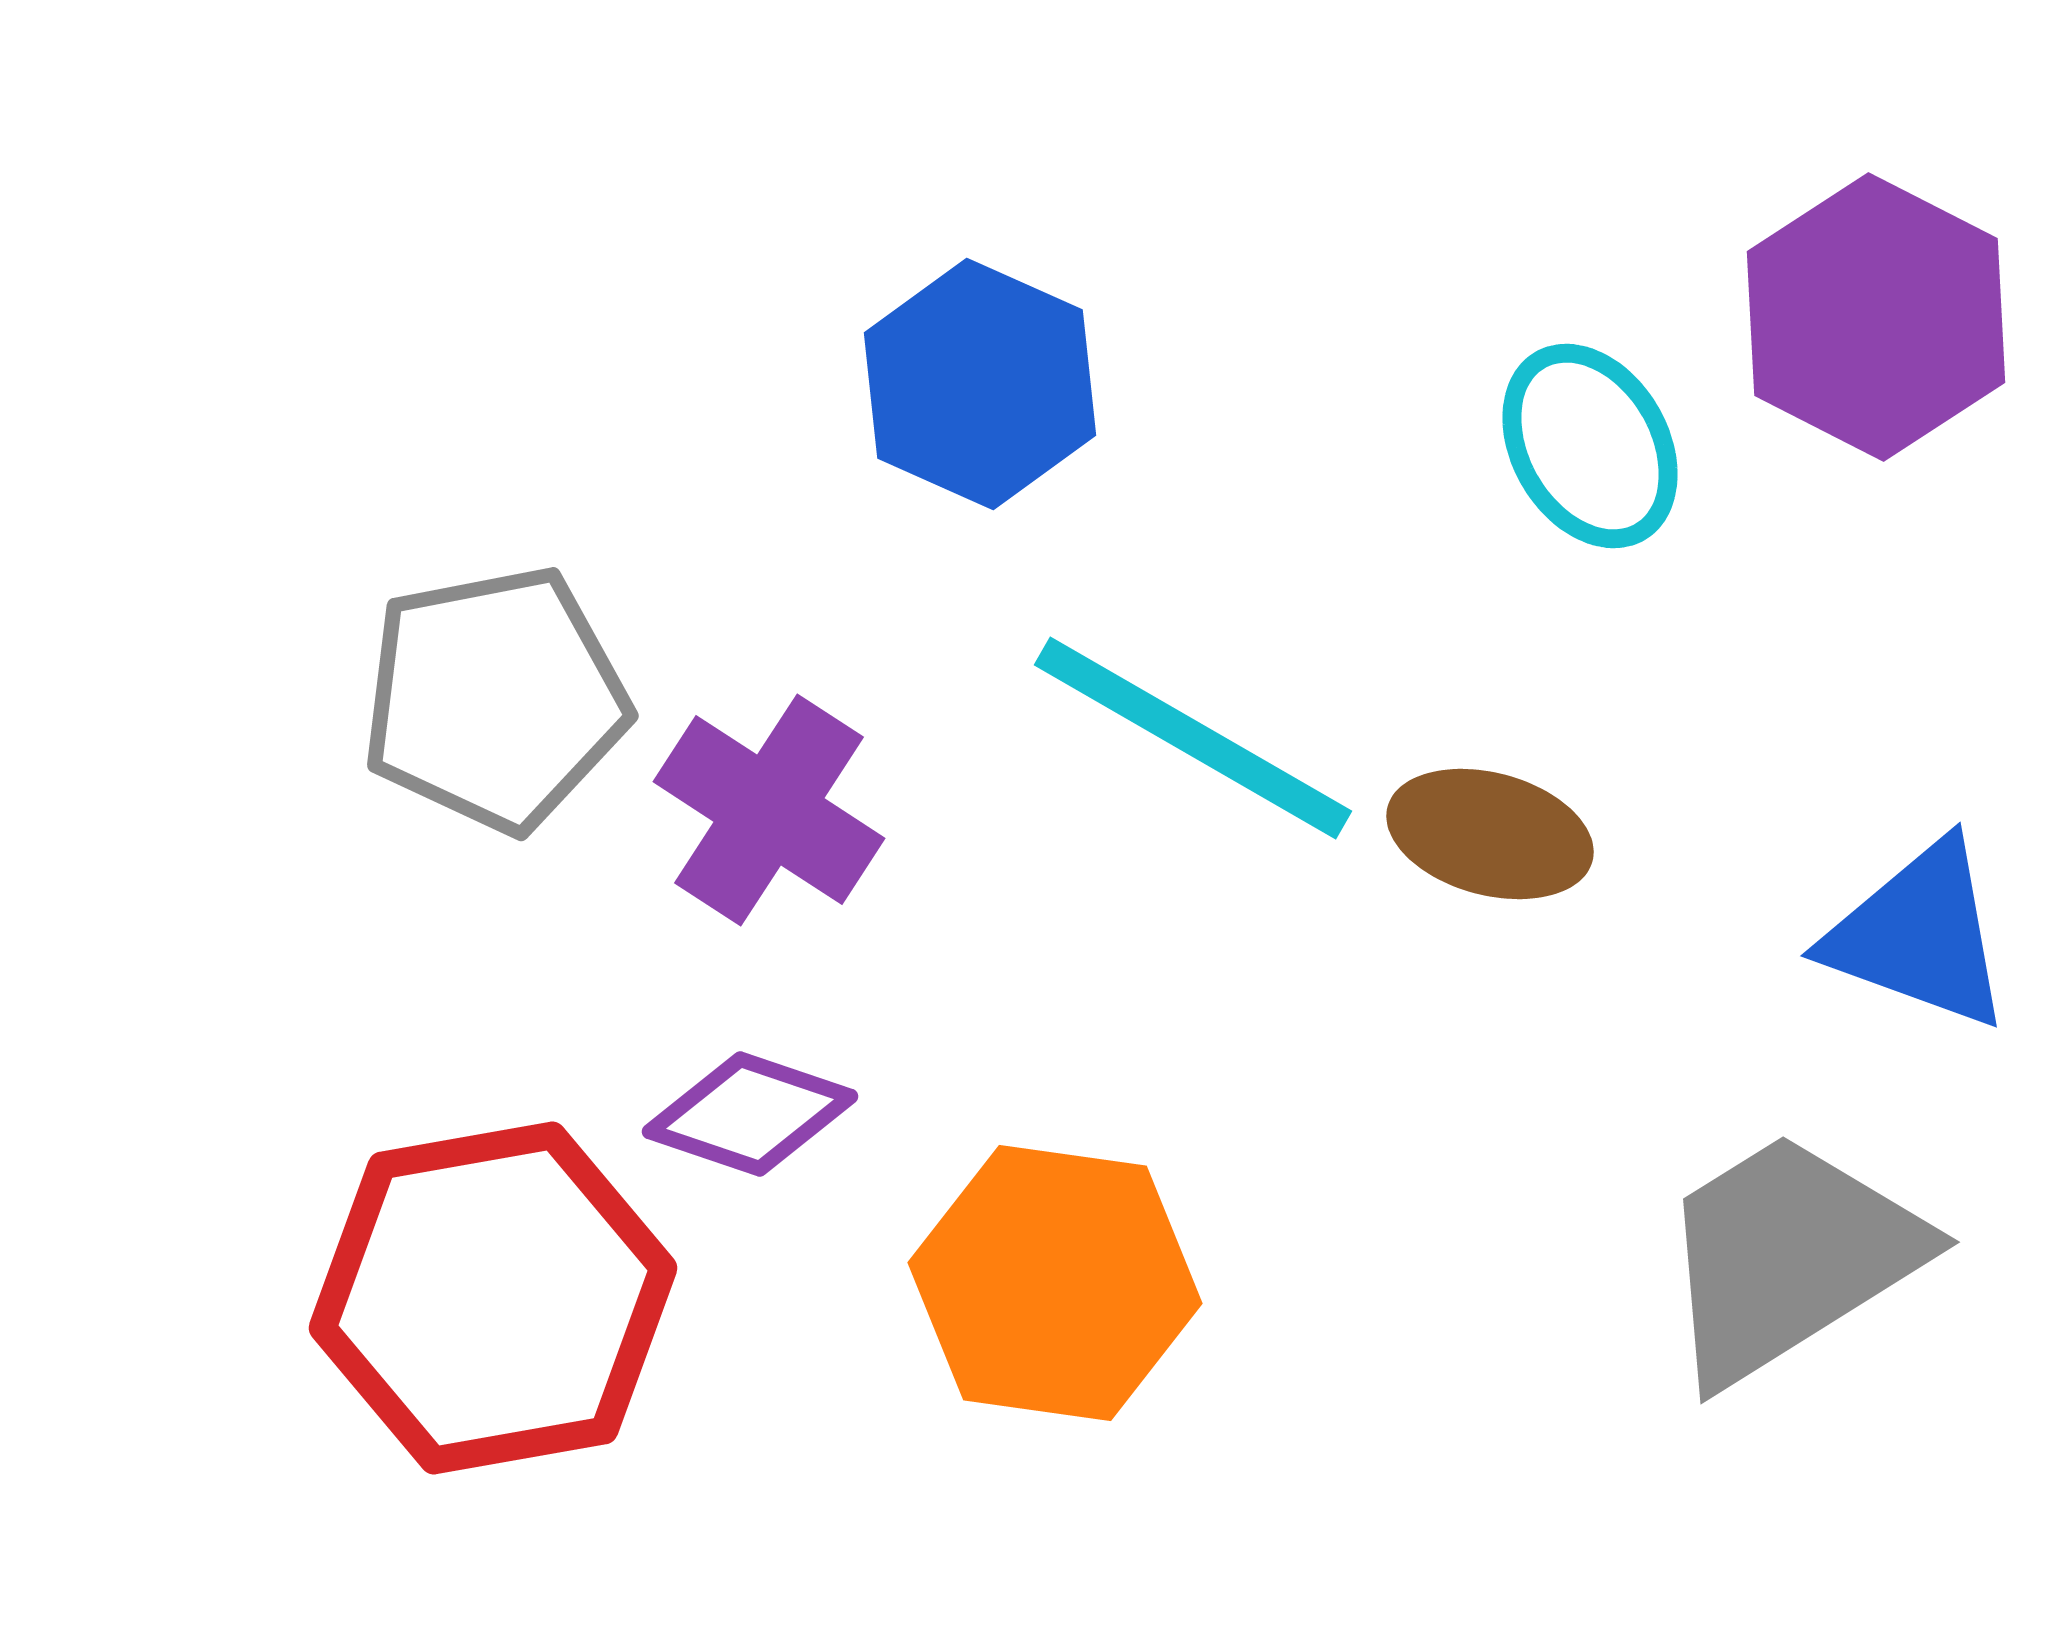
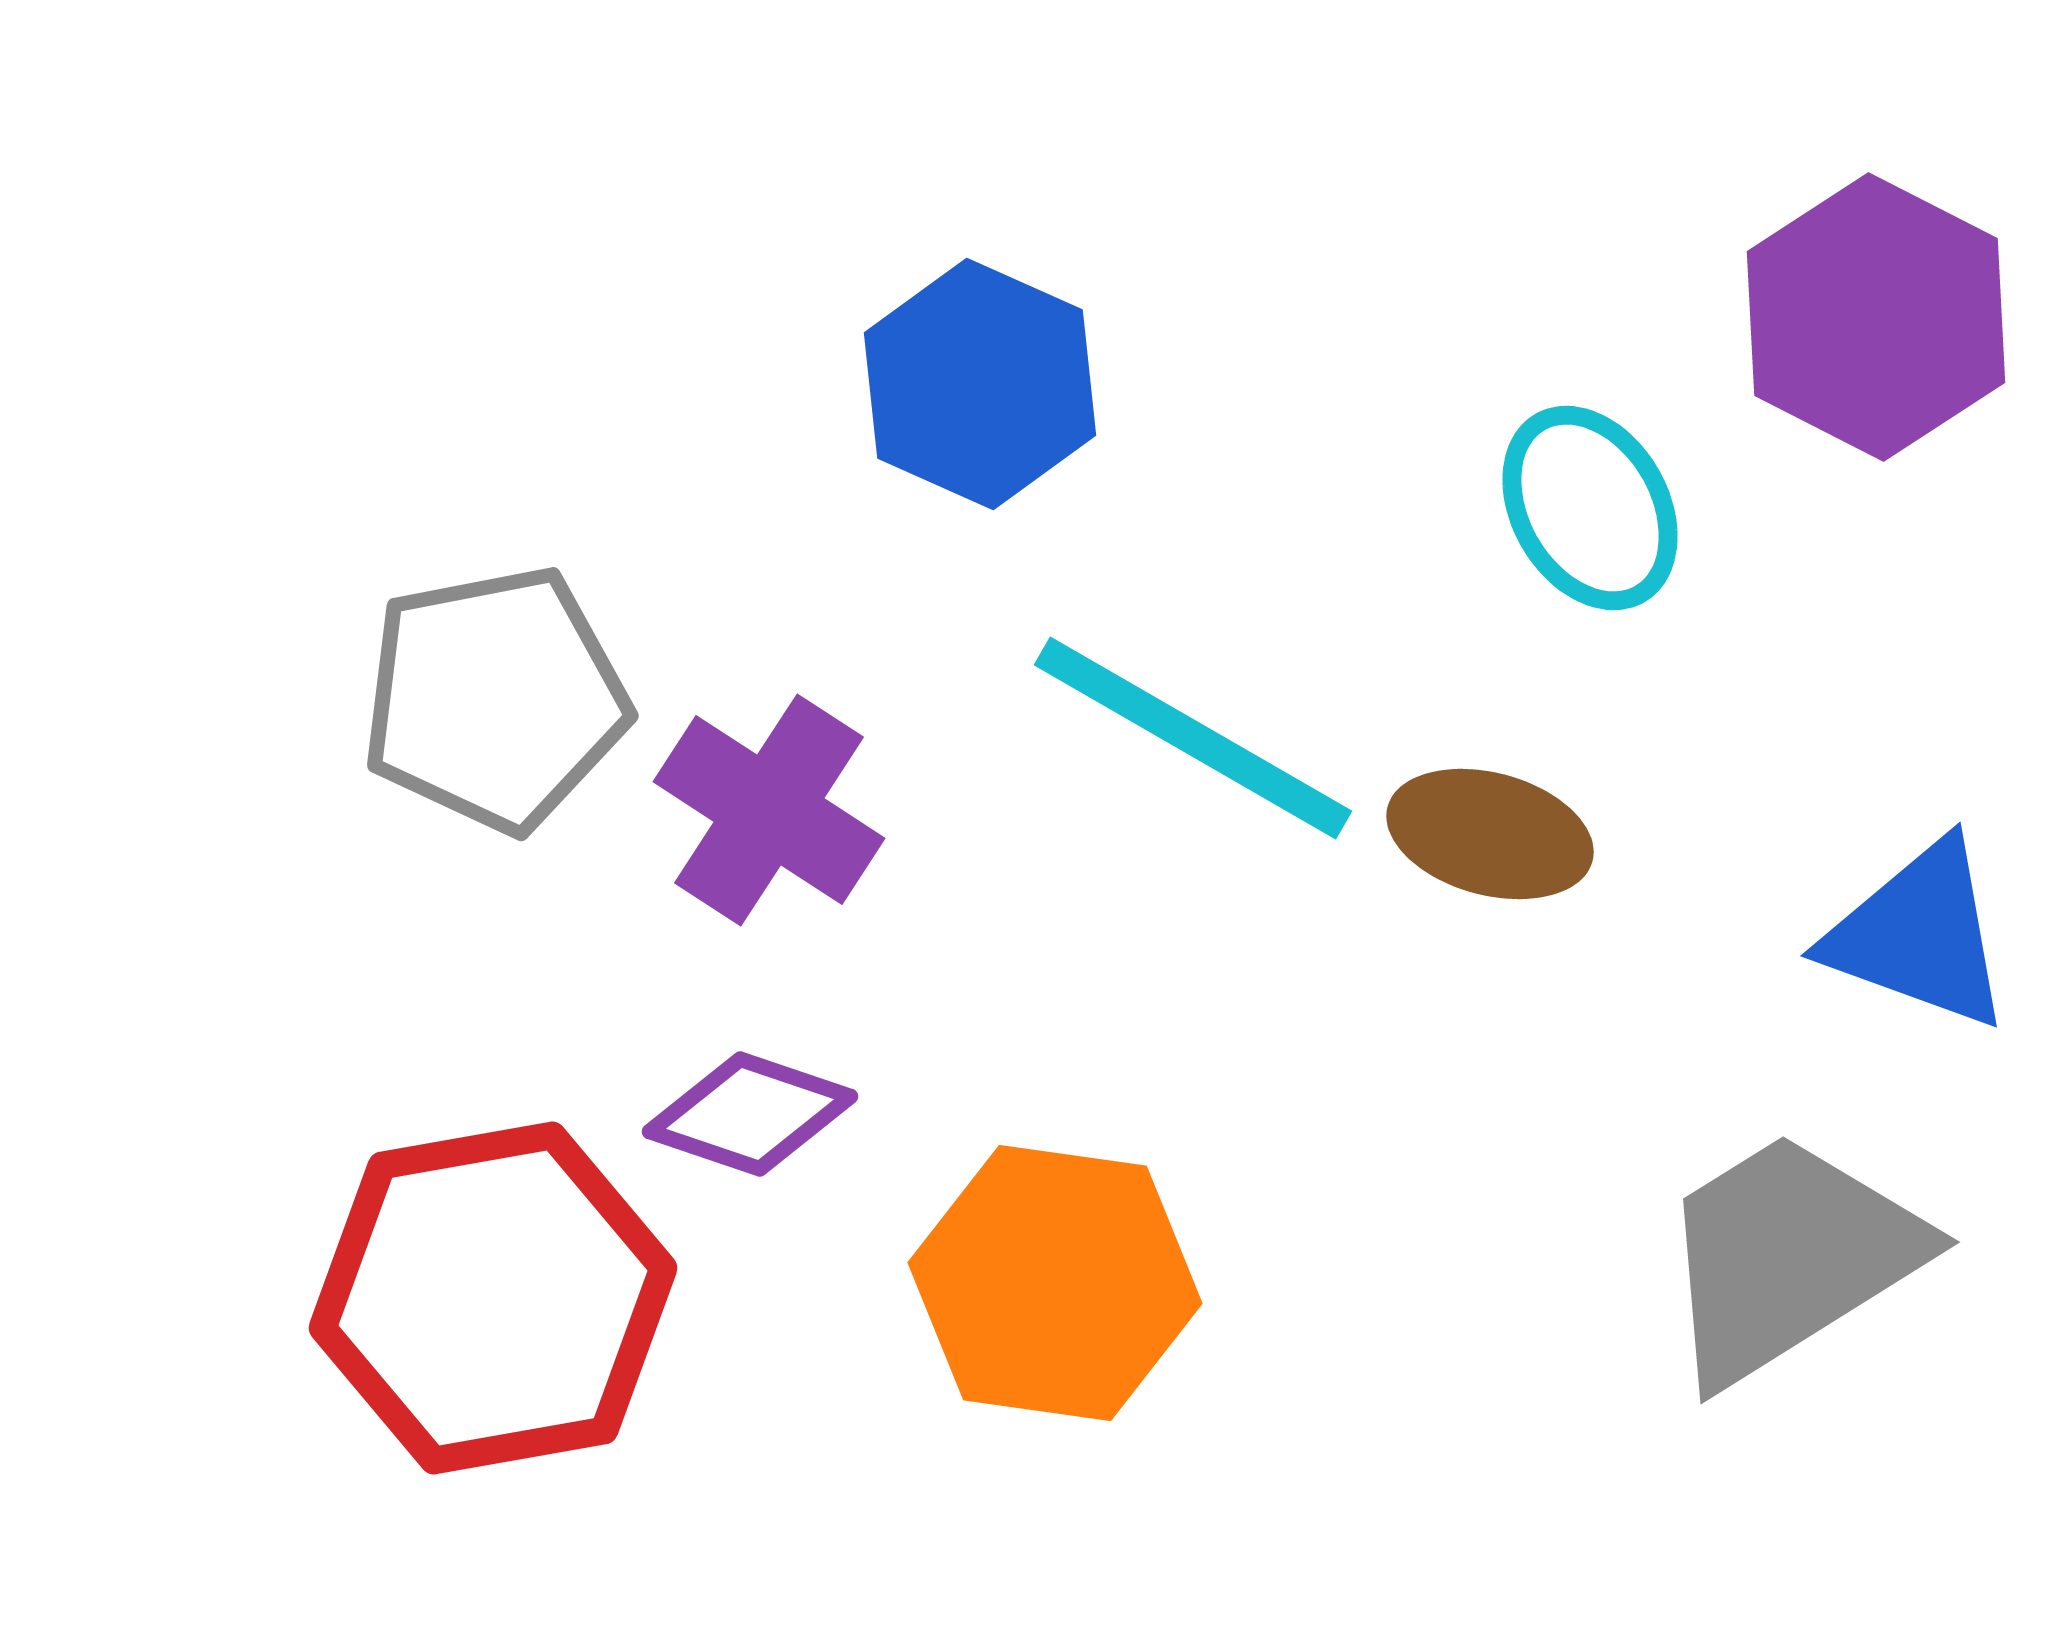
cyan ellipse: moved 62 px down
